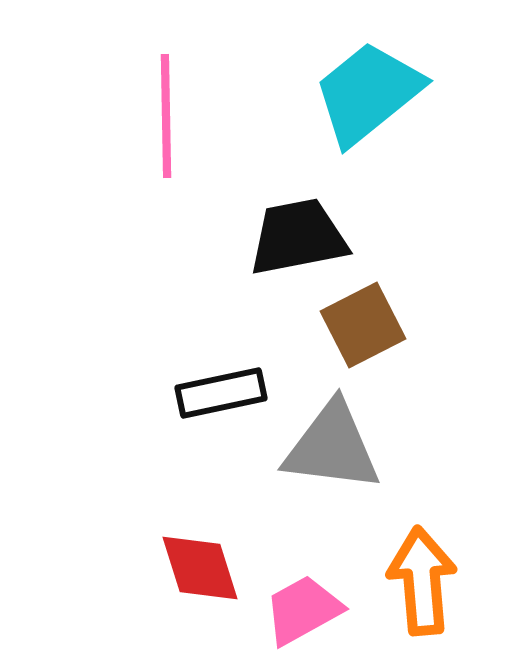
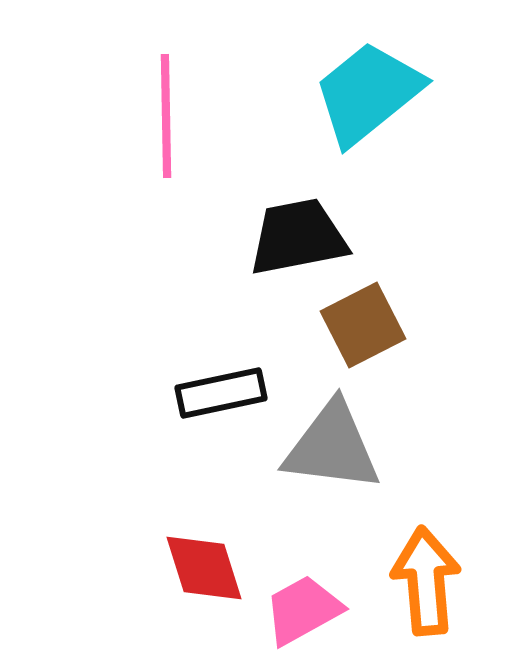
red diamond: moved 4 px right
orange arrow: moved 4 px right
